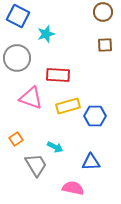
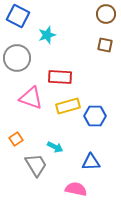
brown circle: moved 3 px right, 2 px down
cyan star: moved 1 px right, 1 px down
brown square: rotated 14 degrees clockwise
red rectangle: moved 2 px right, 2 px down
pink semicircle: moved 3 px right, 1 px down
